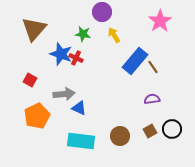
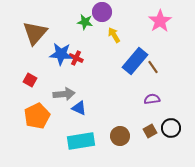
brown triangle: moved 1 px right, 4 px down
green star: moved 2 px right, 12 px up
blue star: rotated 15 degrees counterclockwise
black circle: moved 1 px left, 1 px up
cyan rectangle: rotated 16 degrees counterclockwise
